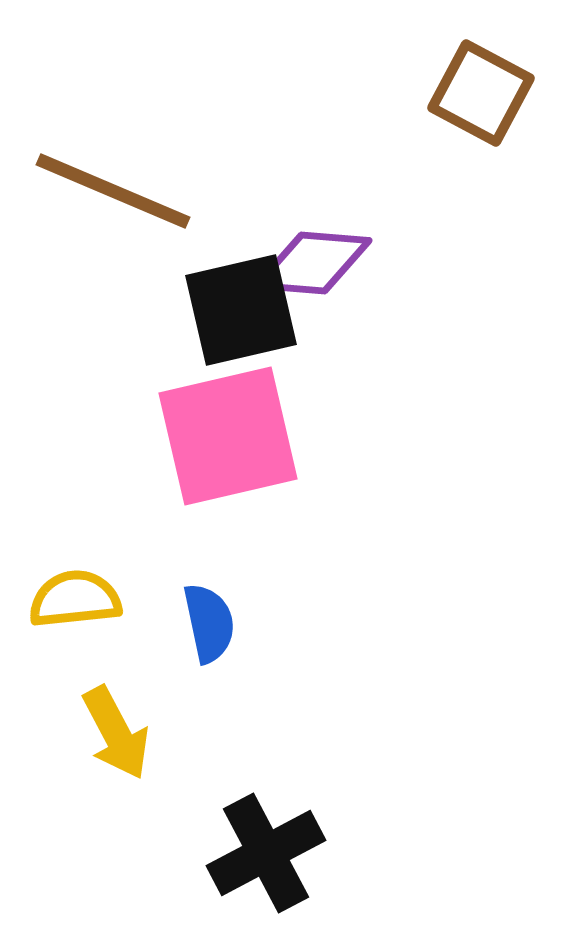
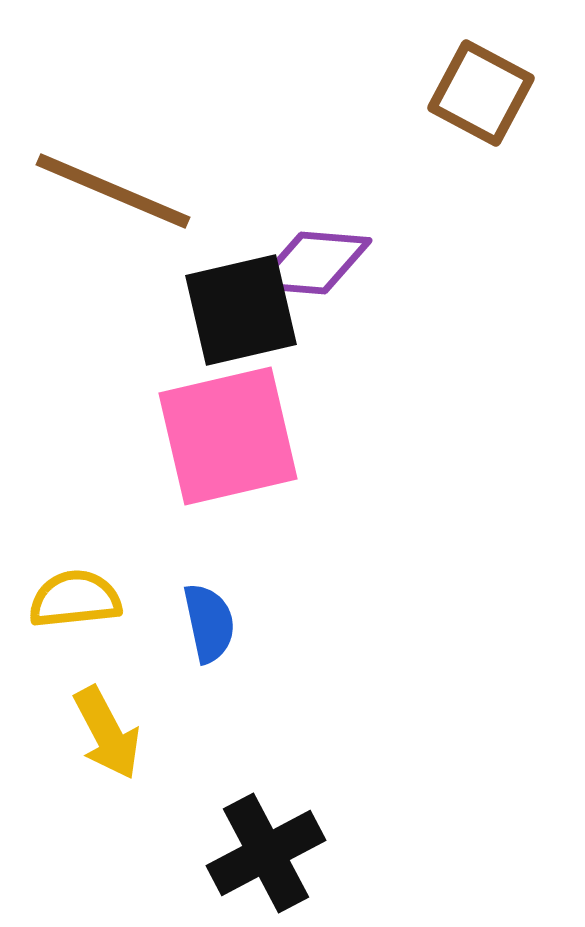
yellow arrow: moved 9 px left
